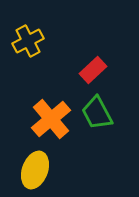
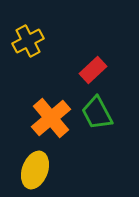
orange cross: moved 1 px up
